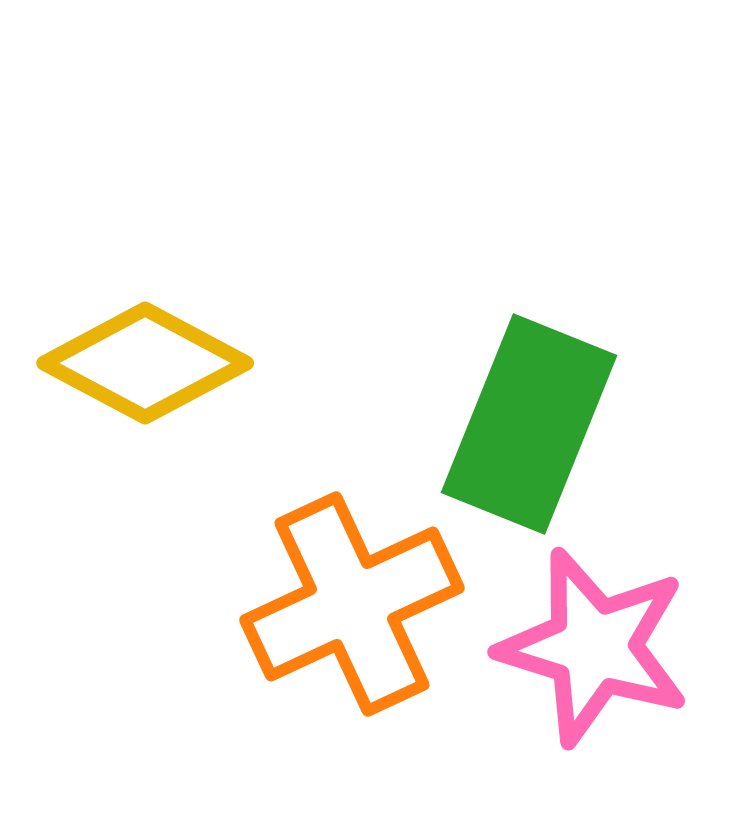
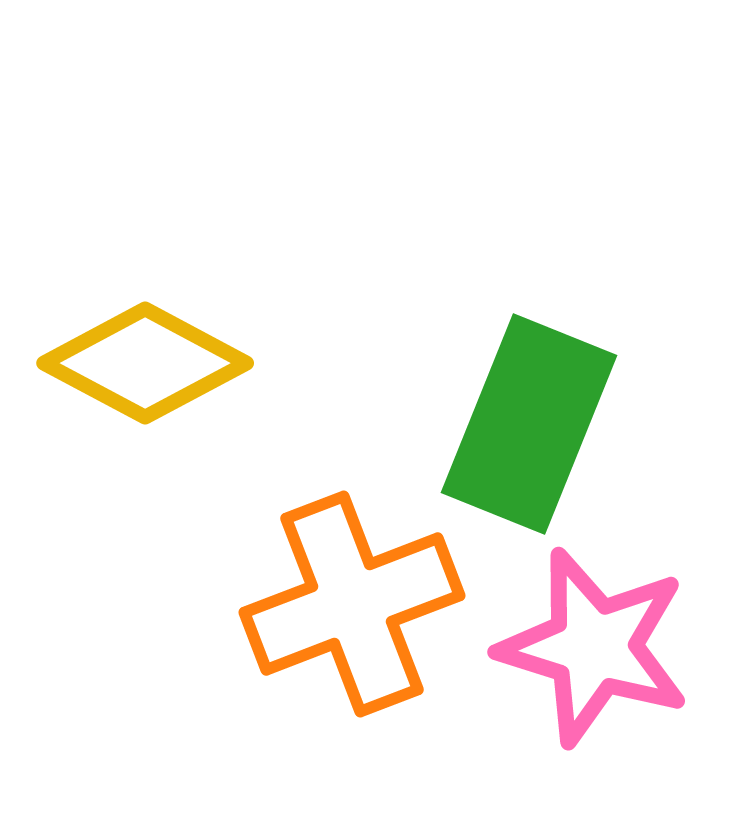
orange cross: rotated 4 degrees clockwise
